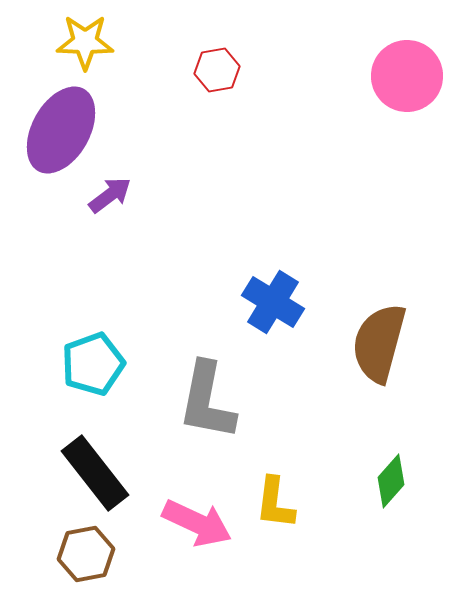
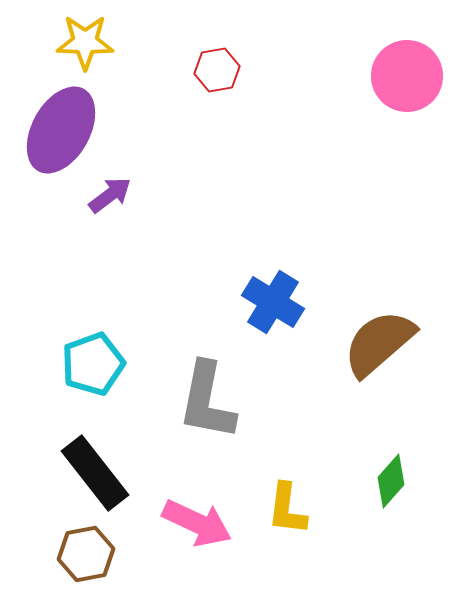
brown semicircle: rotated 34 degrees clockwise
yellow L-shape: moved 12 px right, 6 px down
